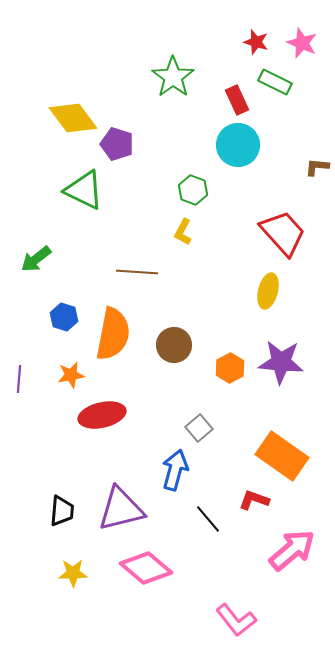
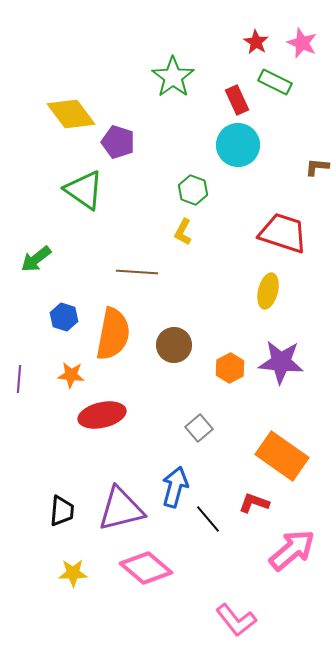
red star: rotated 15 degrees clockwise
yellow diamond: moved 2 px left, 4 px up
purple pentagon: moved 1 px right, 2 px up
green triangle: rotated 9 degrees clockwise
red trapezoid: rotated 30 degrees counterclockwise
orange star: rotated 16 degrees clockwise
blue arrow: moved 17 px down
red L-shape: moved 3 px down
